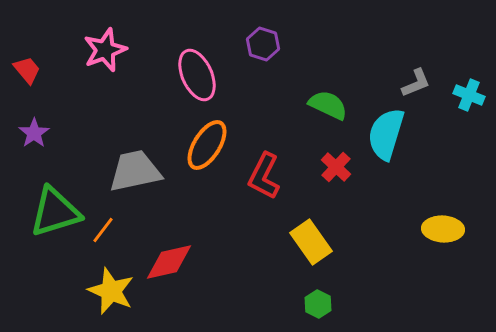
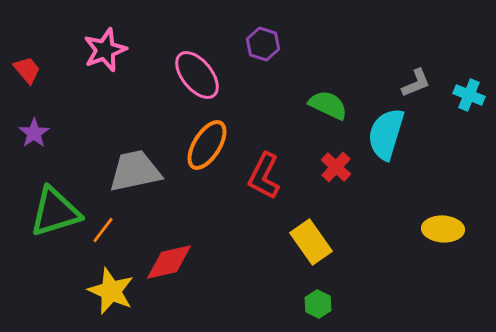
pink ellipse: rotated 15 degrees counterclockwise
